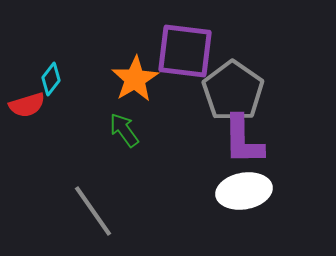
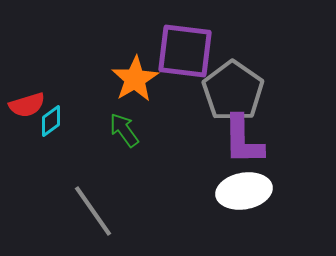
cyan diamond: moved 42 px down; rotated 16 degrees clockwise
